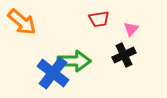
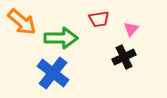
black cross: moved 2 px down
green arrow: moved 13 px left, 23 px up
